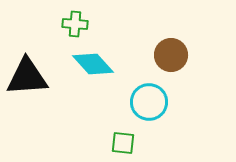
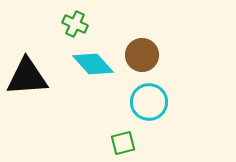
green cross: rotated 20 degrees clockwise
brown circle: moved 29 px left
green square: rotated 20 degrees counterclockwise
